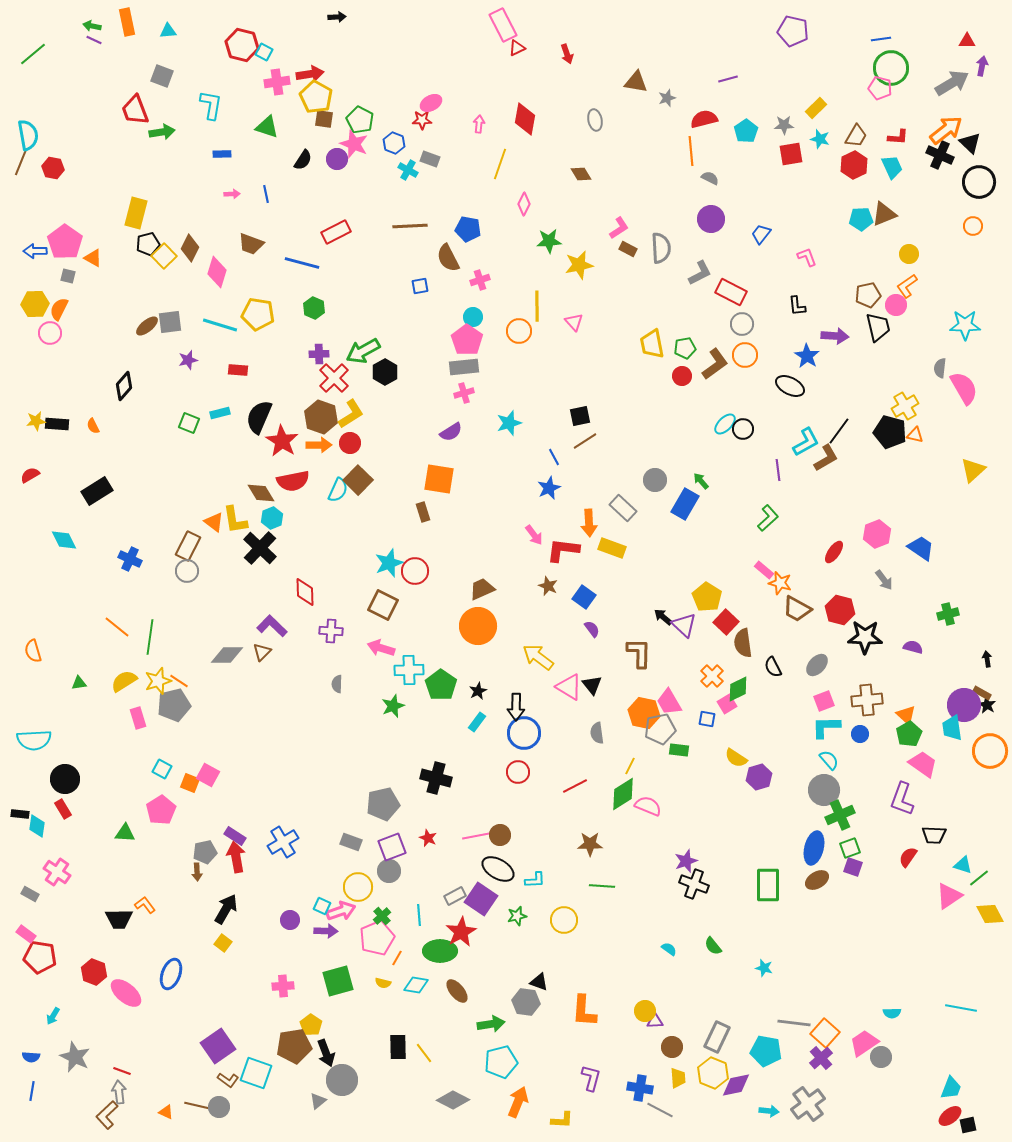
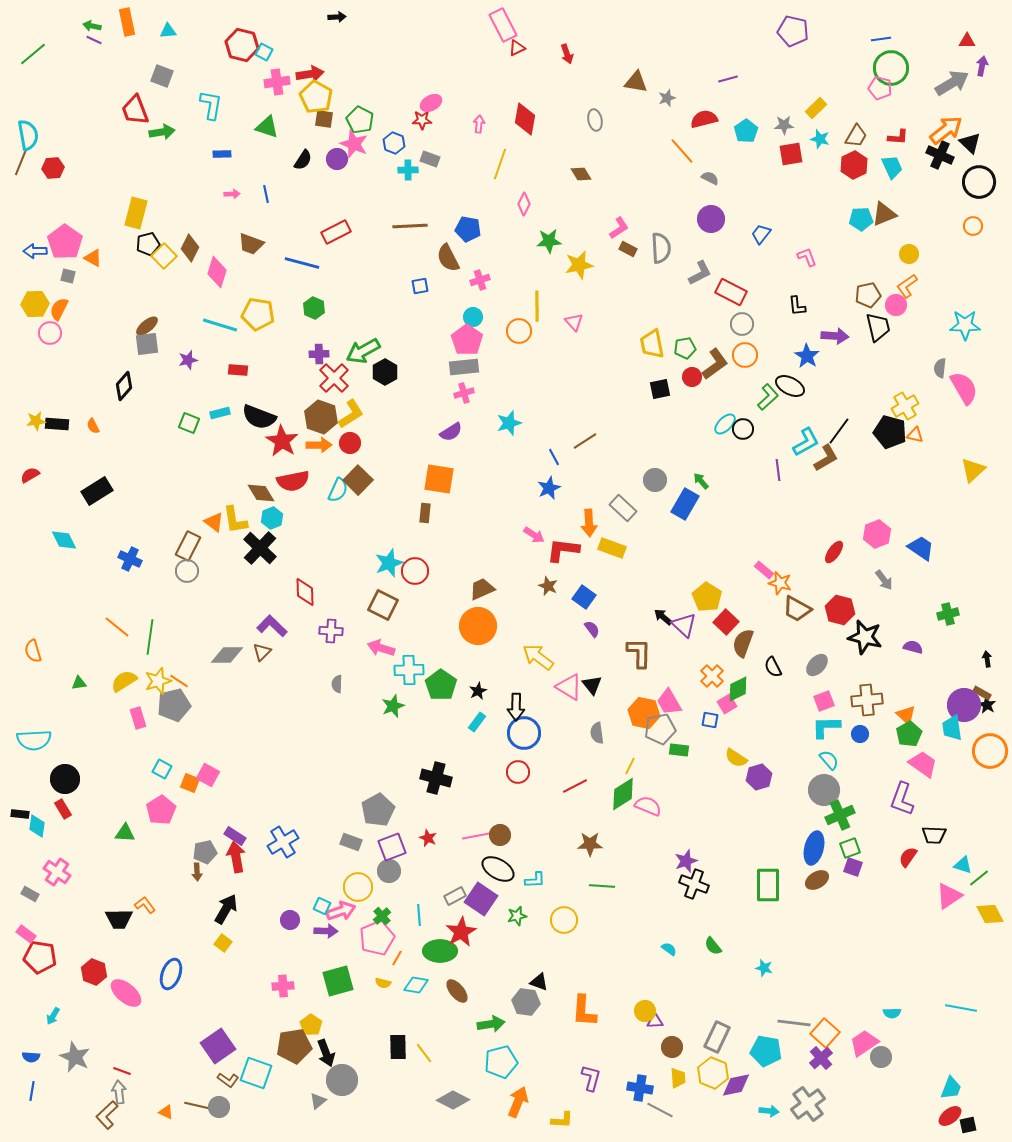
orange line at (691, 151): moved 9 px left; rotated 36 degrees counterclockwise
red hexagon at (53, 168): rotated 15 degrees counterclockwise
cyan cross at (408, 170): rotated 30 degrees counterclockwise
gray square at (170, 322): moved 23 px left, 22 px down
red circle at (682, 376): moved 10 px right, 1 px down
black square at (580, 416): moved 80 px right, 27 px up
black semicircle at (259, 417): rotated 92 degrees counterclockwise
brown rectangle at (423, 512): moved 2 px right, 1 px down; rotated 24 degrees clockwise
green L-shape at (768, 518): moved 121 px up
pink arrow at (534, 535): rotated 20 degrees counterclockwise
black star at (865, 637): rotated 12 degrees clockwise
brown semicircle at (743, 643): rotated 28 degrees clockwise
blue square at (707, 719): moved 3 px right, 1 px down
gray pentagon at (383, 804): moved 5 px left, 6 px down; rotated 16 degrees counterclockwise
